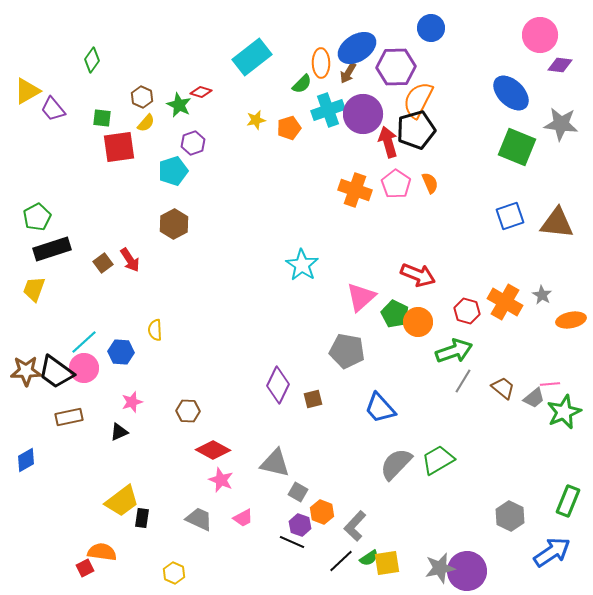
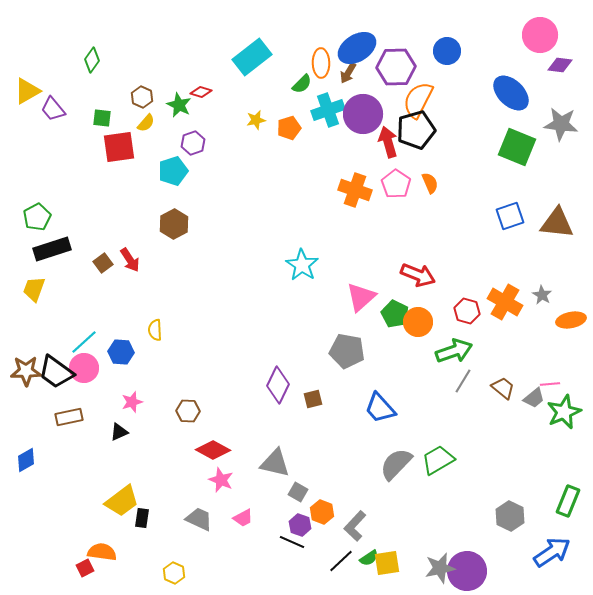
blue circle at (431, 28): moved 16 px right, 23 px down
